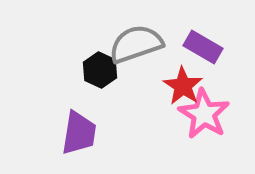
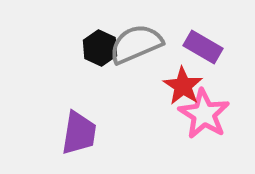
gray semicircle: rotated 4 degrees counterclockwise
black hexagon: moved 22 px up
